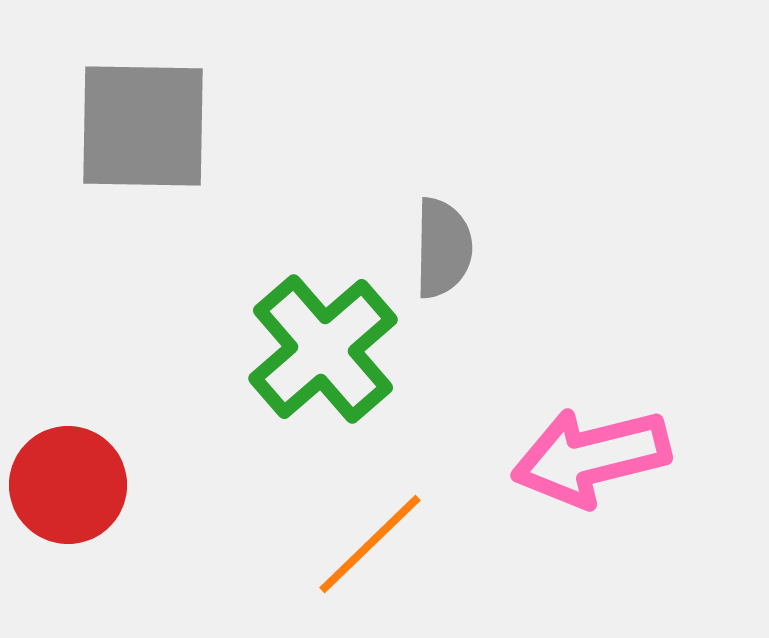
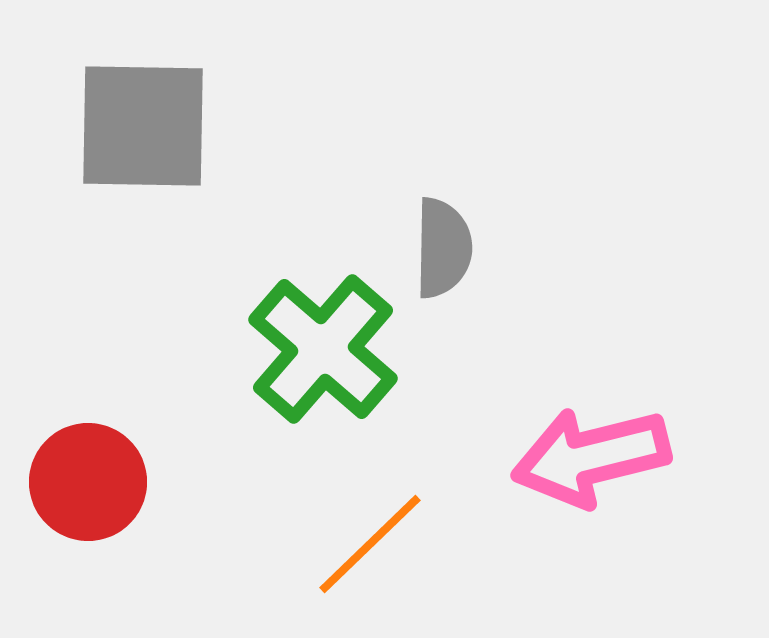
green cross: rotated 8 degrees counterclockwise
red circle: moved 20 px right, 3 px up
